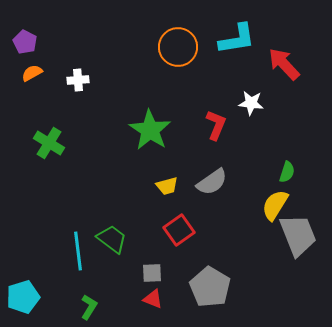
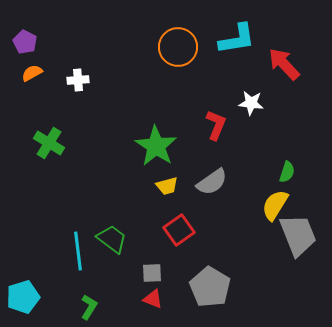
green star: moved 6 px right, 16 px down
